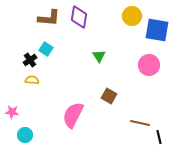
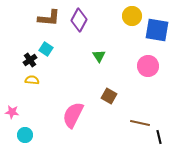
purple diamond: moved 3 px down; rotated 20 degrees clockwise
pink circle: moved 1 px left, 1 px down
